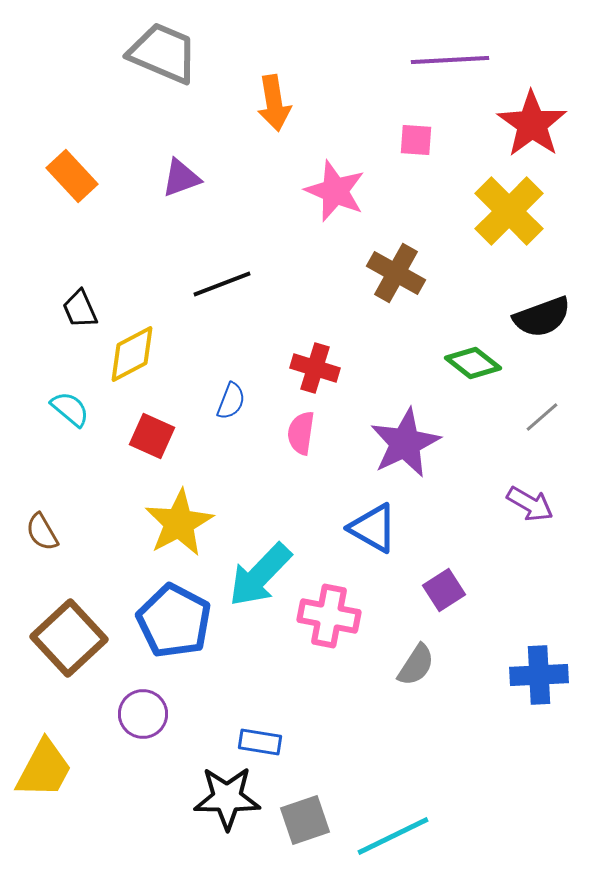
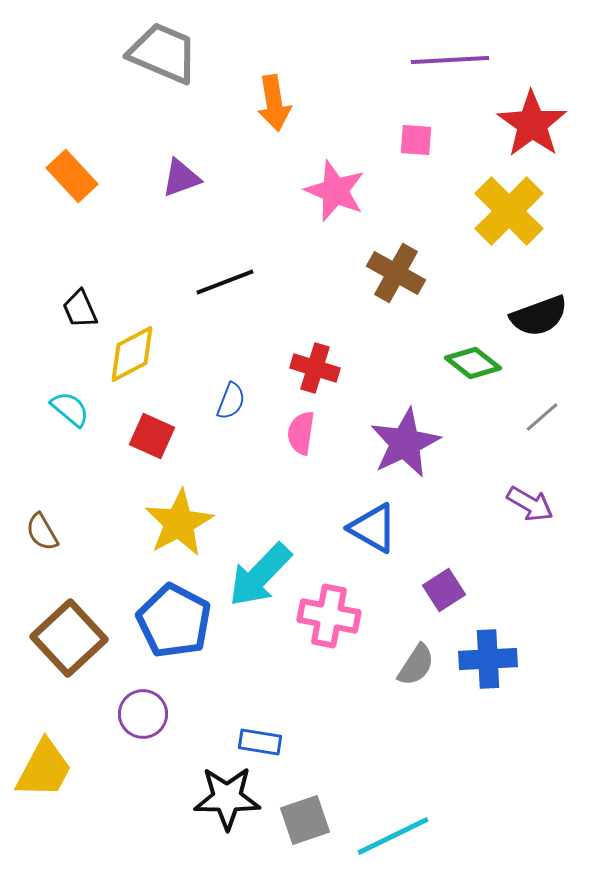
black line: moved 3 px right, 2 px up
black semicircle: moved 3 px left, 1 px up
blue cross: moved 51 px left, 16 px up
